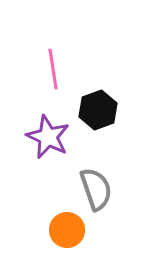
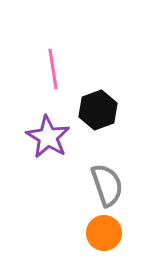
purple star: rotated 6 degrees clockwise
gray semicircle: moved 11 px right, 4 px up
orange circle: moved 37 px right, 3 px down
